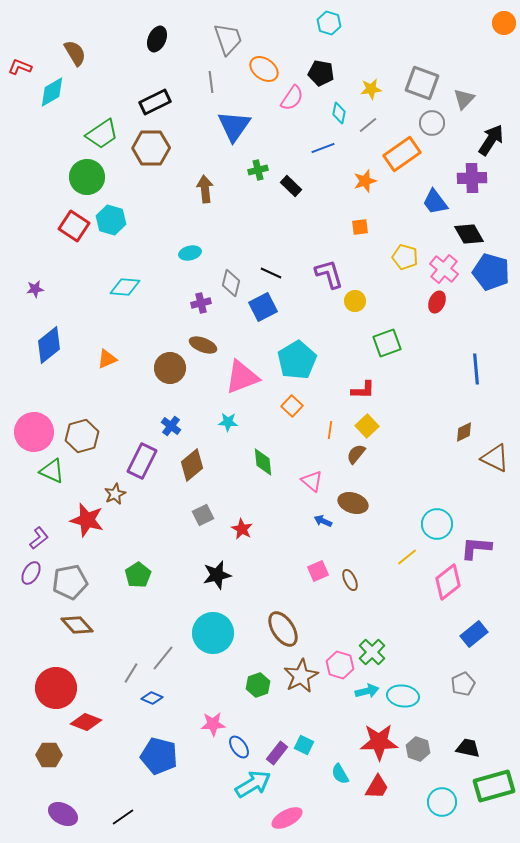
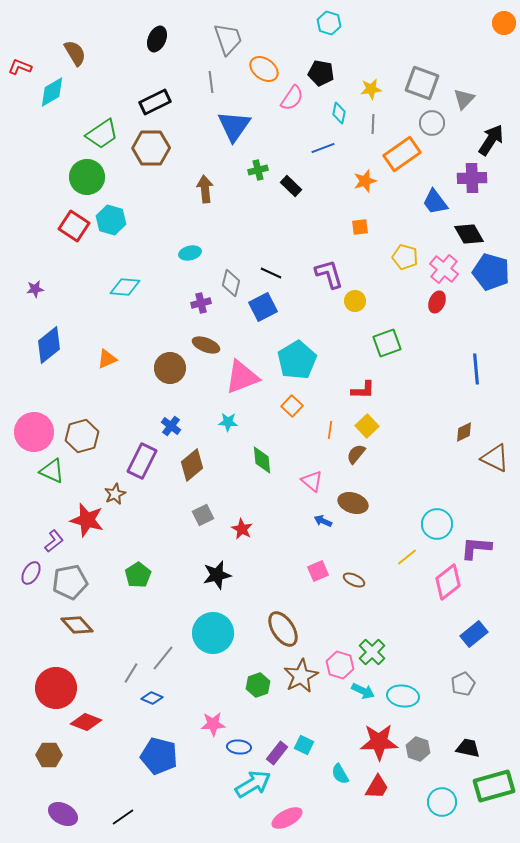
gray line at (368, 125): moved 5 px right, 1 px up; rotated 48 degrees counterclockwise
brown ellipse at (203, 345): moved 3 px right
green diamond at (263, 462): moved 1 px left, 2 px up
purple L-shape at (39, 538): moved 15 px right, 3 px down
brown ellipse at (350, 580): moved 4 px right; rotated 40 degrees counterclockwise
cyan arrow at (367, 691): moved 4 px left; rotated 40 degrees clockwise
blue ellipse at (239, 747): rotated 50 degrees counterclockwise
